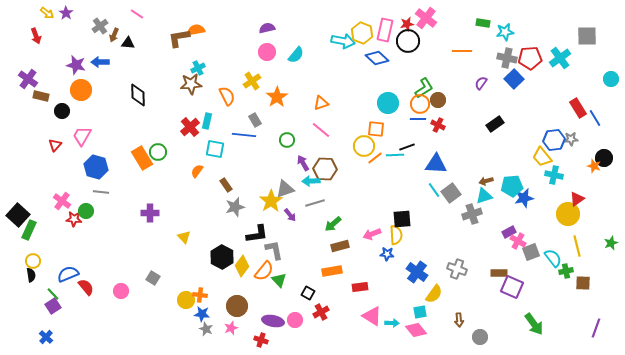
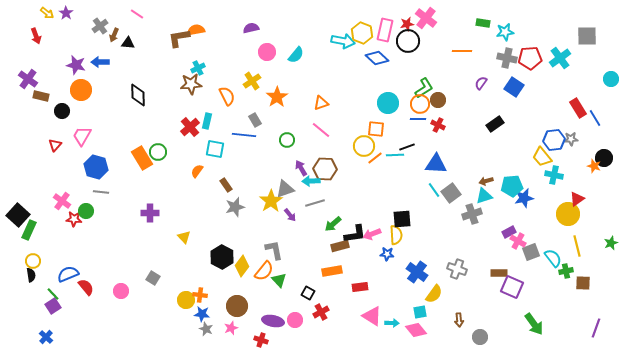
purple semicircle at (267, 28): moved 16 px left
blue square at (514, 79): moved 8 px down; rotated 12 degrees counterclockwise
purple arrow at (303, 163): moved 2 px left, 5 px down
black L-shape at (257, 234): moved 98 px right
